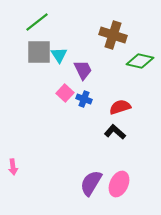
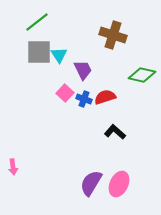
green diamond: moved 2 px right, 14 px down
red semicircle: moved 15 px left, 10 px up
